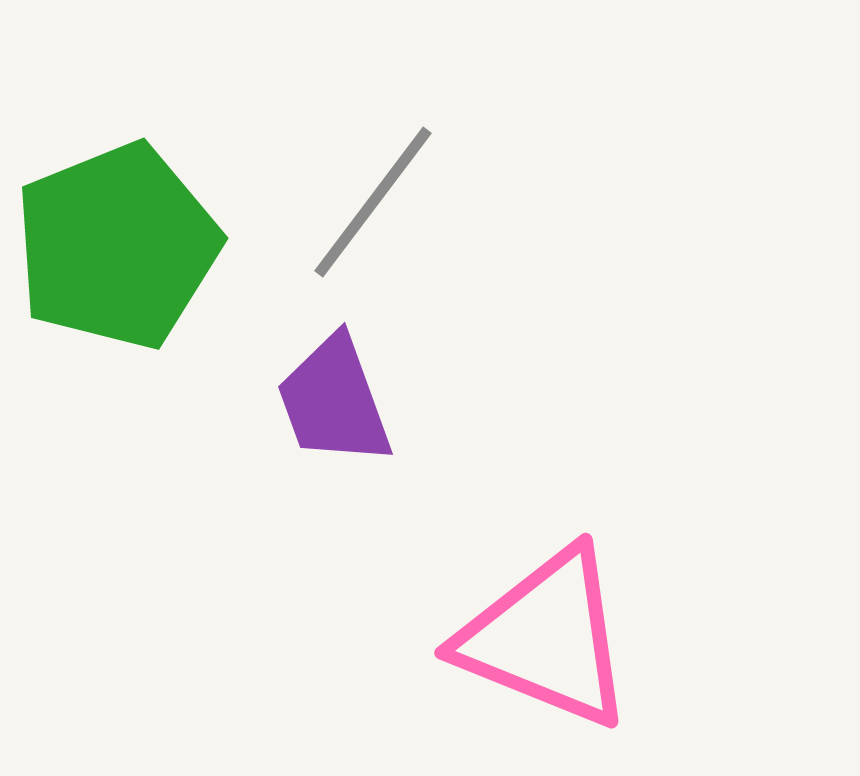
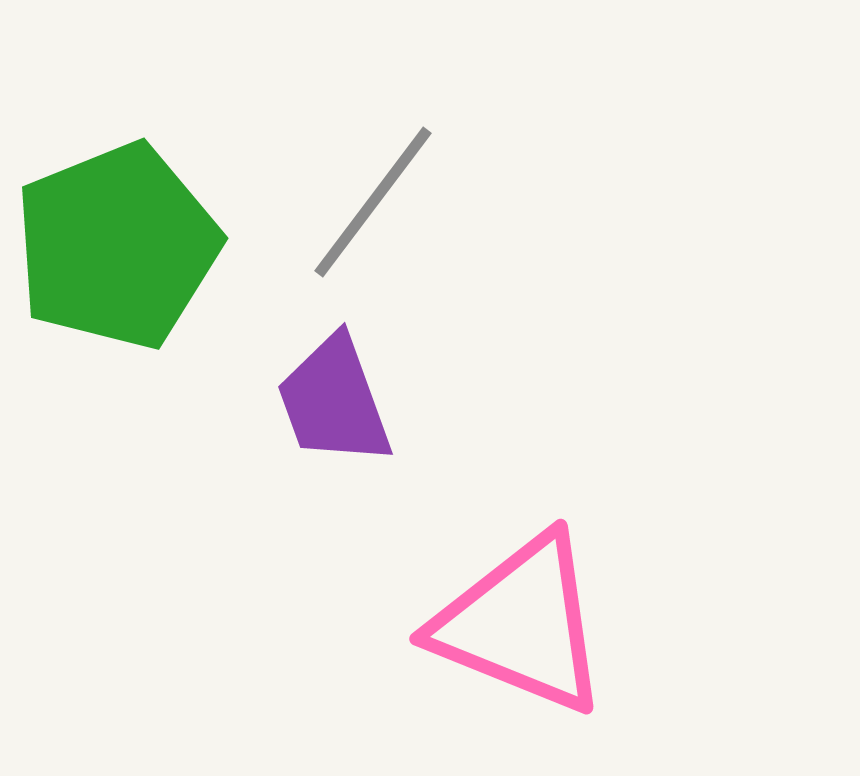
pink triangle: moved 25 px left, 14 px up
